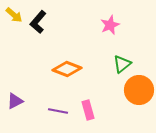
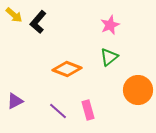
green triangle: moved 13 px left, 7 px up
orange circle: moved 1 px left
purple line: rotated 30 degrees clockwise
